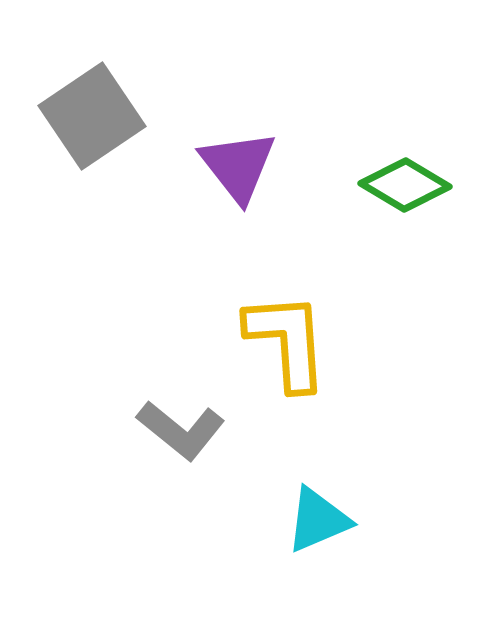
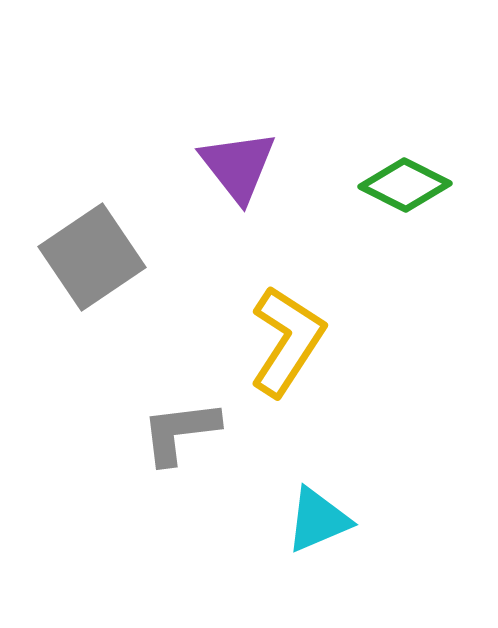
gray square: moved 141 px down
green diamond: rotated 4 degrees counterclockwise
yellow L-shape: rotated 37 degrees clockwise
gray L-shape: moved 1 px left, 2 px down; rotated 134 degrees clockwise
